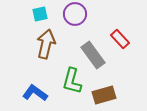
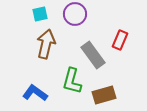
red rectangle: moved 1 px down; rotated 66 degrees clockwise
